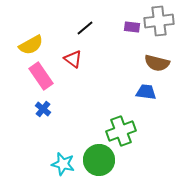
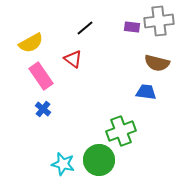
yellow semicircle: moved 2 px up
